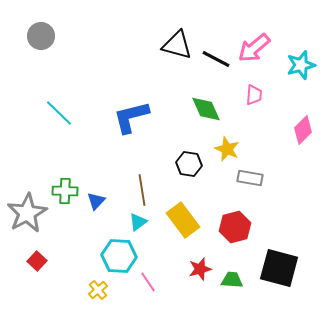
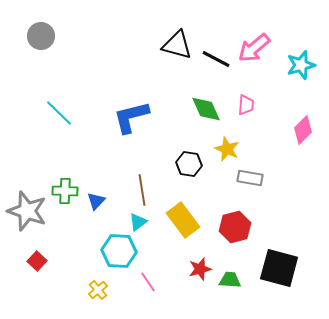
pink trapezoid: moved 8 px left, 10 px down
gray star: moved 2 px up; rotated 24 degrees counterclockwise
cyan hexagon: moved 5 px up
green trapezoid: moved 2 px left
